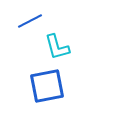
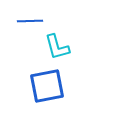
blue line: rotated 25 degrees clockwise
